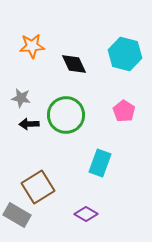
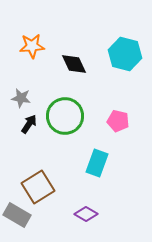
pink pentagon: moved 6 px left, 10 px down; rotated 20 degrees counterclockwise
green circle: moved 1 px left, 1 px down
black arrow: rotated 126 degrees clockwise
cyan rectangle: moved 3 px left
